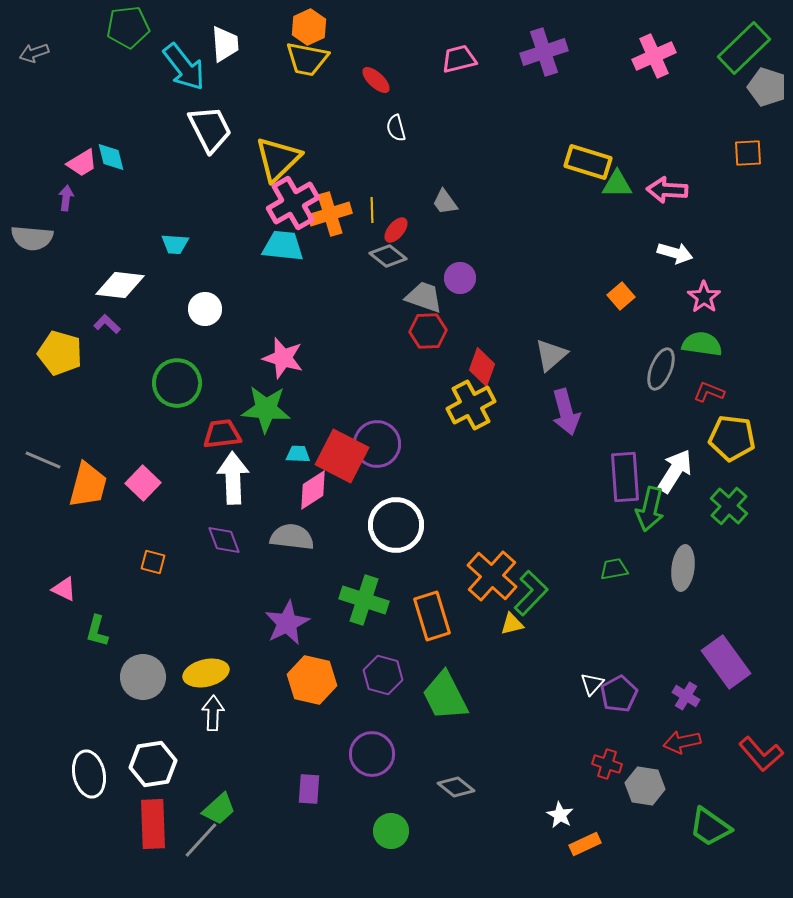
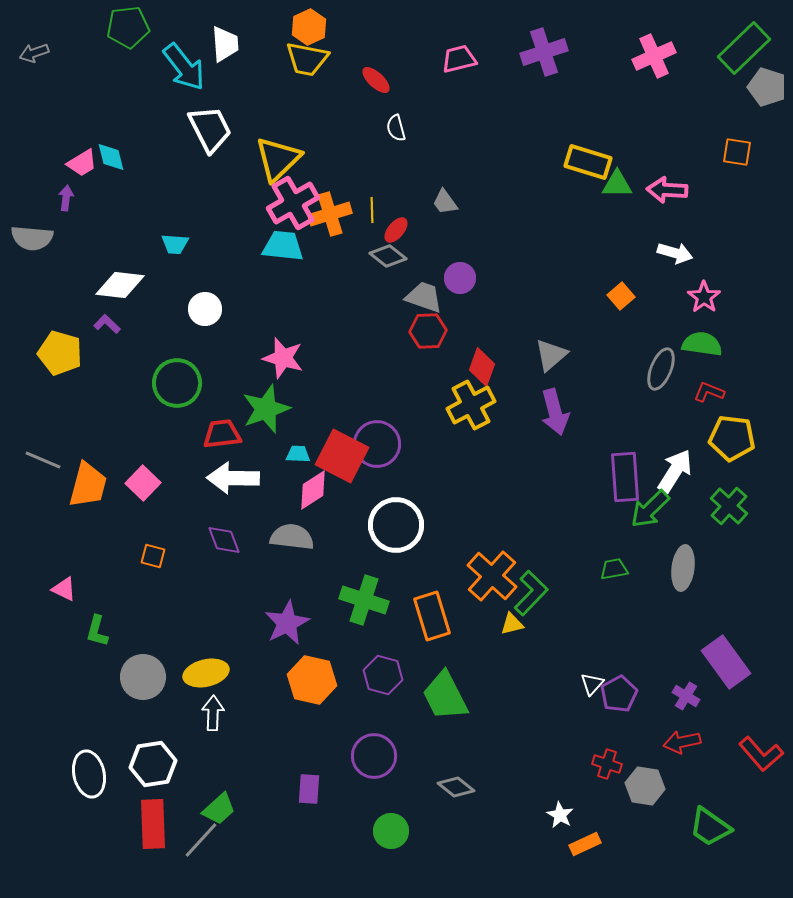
orange square at (748, 153): moved 11 px left, 1 px up; rotated 12 degrees clockwise
green star at (266, 409): rotated 24 degrees counterclockwise
purple arrow at (566, 412): moved 11 px left
white arrow at (233, 478): rotated 87 degrees counterclockwise
green arrow at (650, 509): rotated 33 degrees clockwise
orange square at (153, 562): moved 6 px up
purple circle at (372, 754): moved 2 px right, 2 px down
